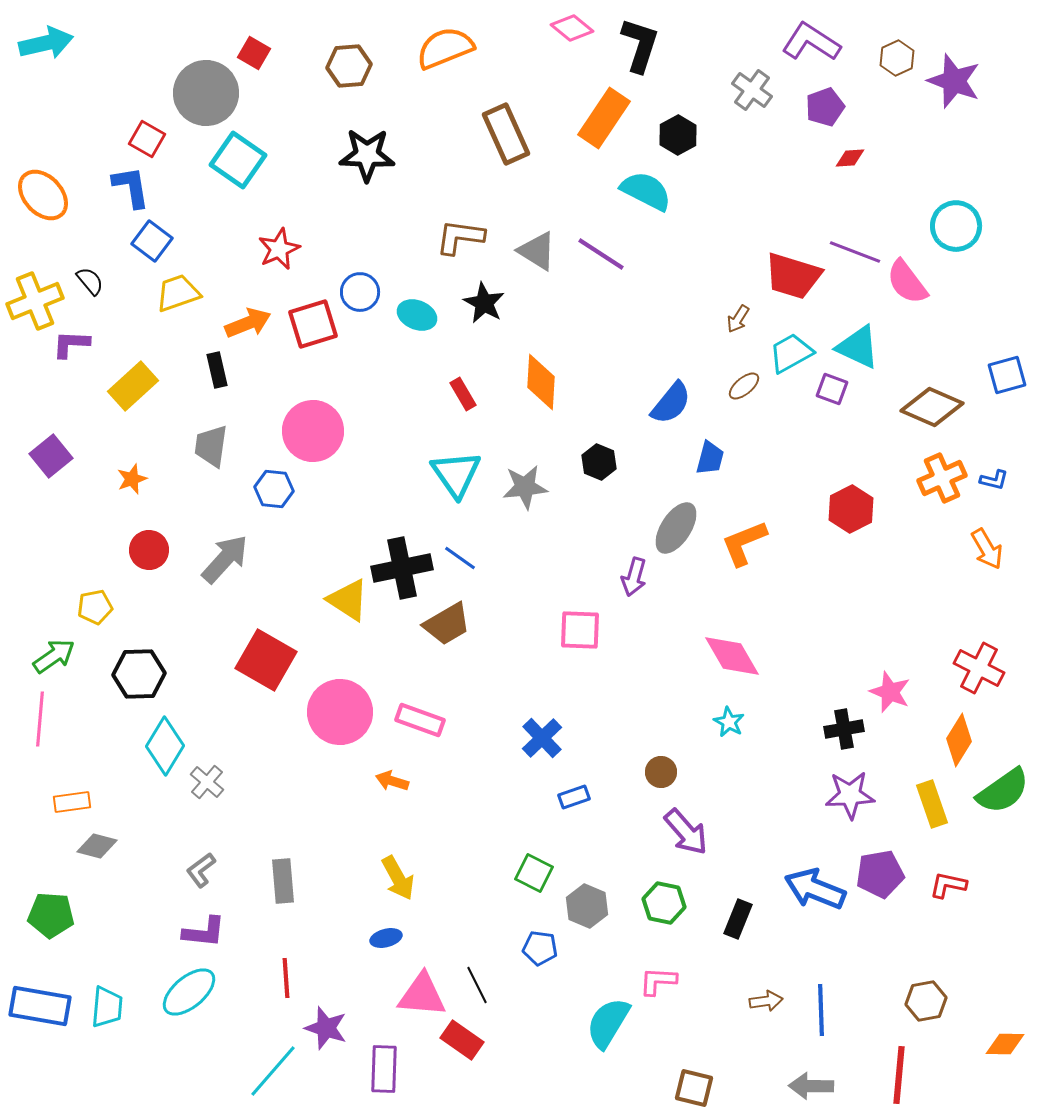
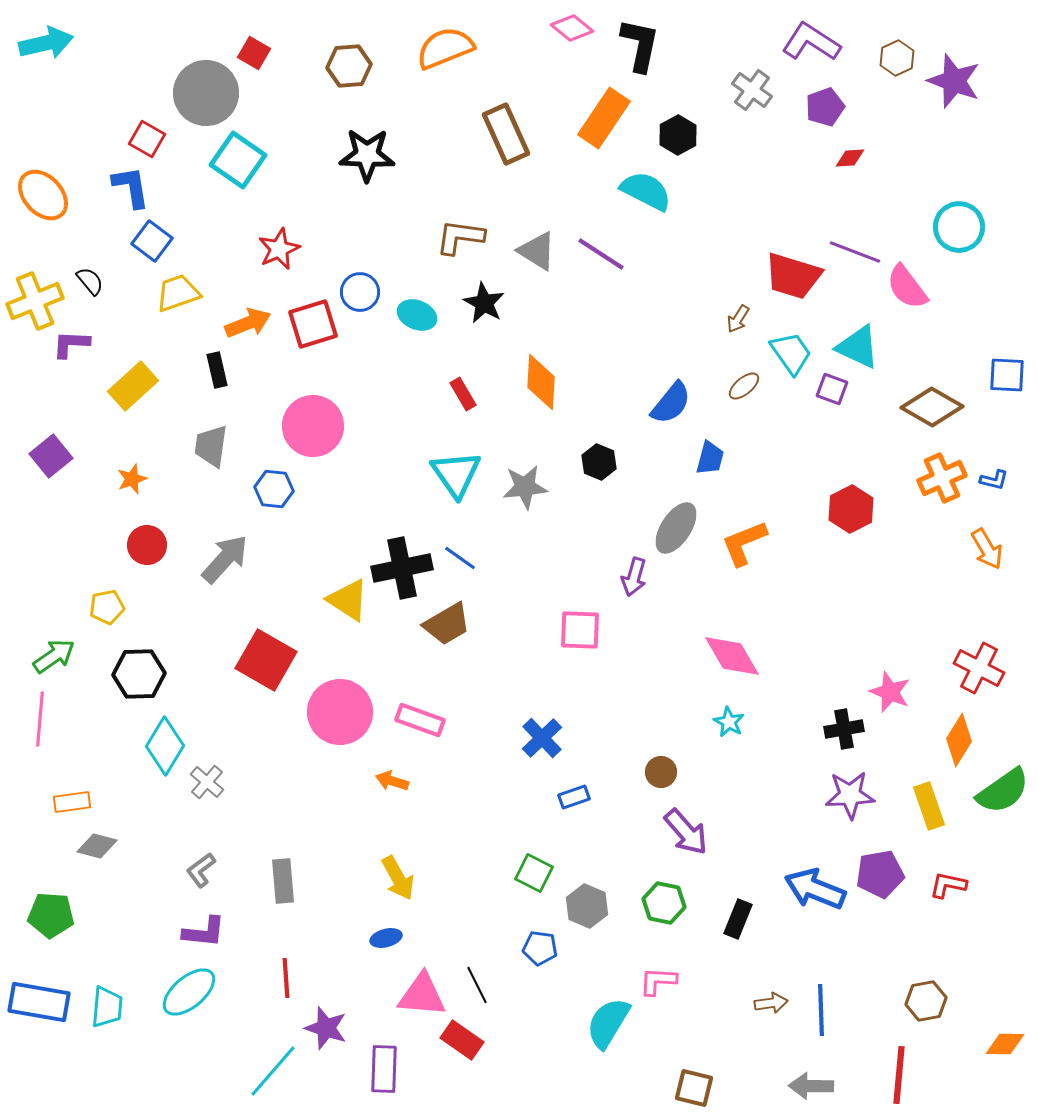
black L-shape at (640, 45): rotated 6 degrees counterclockwise
cyan circle at (956, 226): moved 3 px right, 1 px down
pink semicircle at (907, 282): moved 5 px down
cyan trapezoid at (791, 353): rotated 84 degrees clockwise
blue square at (1007, 375): rotated 18 degrees clockwise
brown diamond at (932, 407): rotated 6 degrees clockwise
pink circle at (313, 431): moved 5 px up
red circle at (149, 550): moved 2 px left, 5 px up
yellow pentagon at (95, 607): moved 12 px right
yellow rectangle at (932, 804): moved 3 px left, 2 px down
brown arrow at (766, 1001): moved 5 px right, 2 px down
blue rectangle at (40, 1006): moved 1 px left, 4 px up
